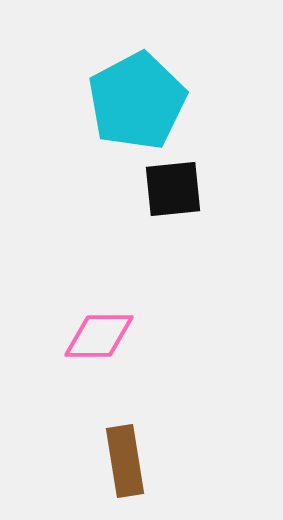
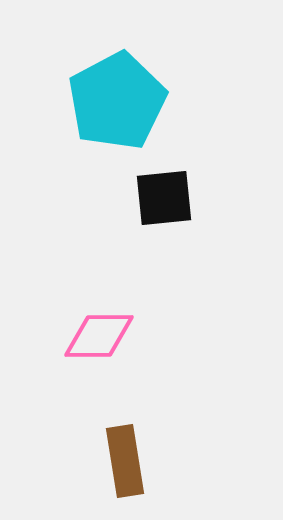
cyan pentagon: moved 20 px left
black square: moved 9 px left, 9 px down
